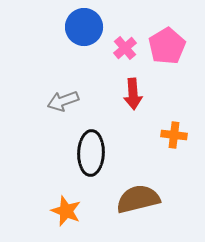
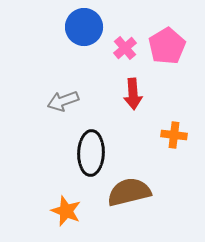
brown semicircle: moved 9 px left, 7 px up
